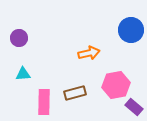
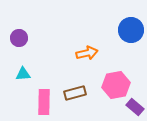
orange arrow: moved 2 px left
purple rectangle: moved 1 px right
